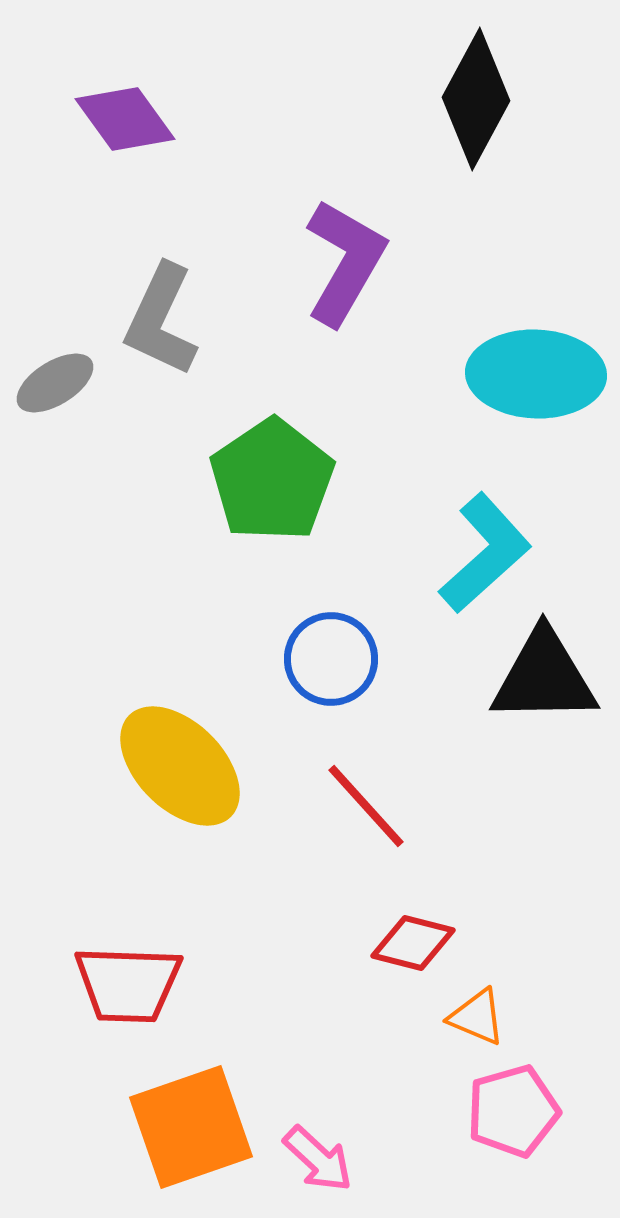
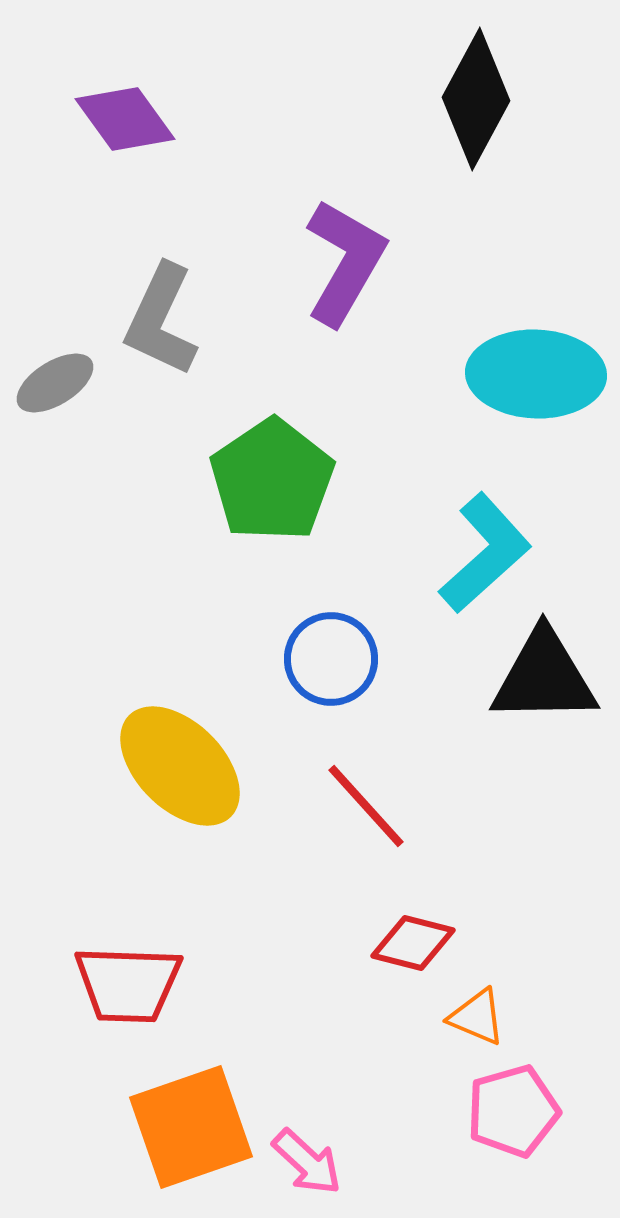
pink arrow: moved 11 px left, 3 px down
